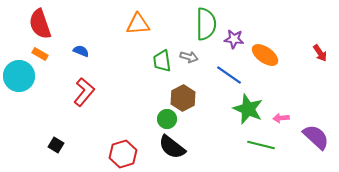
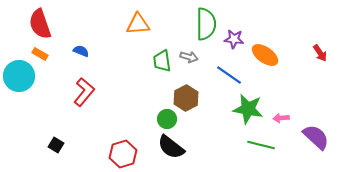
brown hexagon: moved 3 px right
green star: rotated 12 degrees counterclockwise
black semicircle: moved 1 px left
